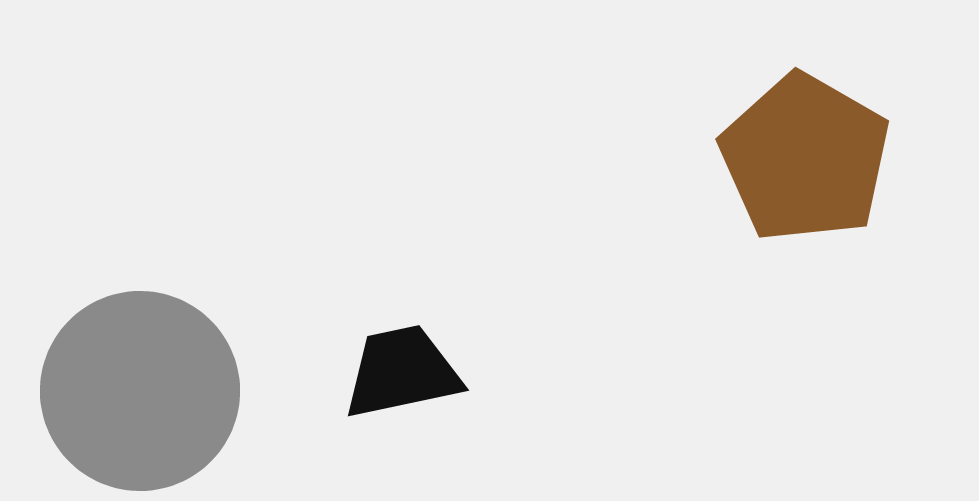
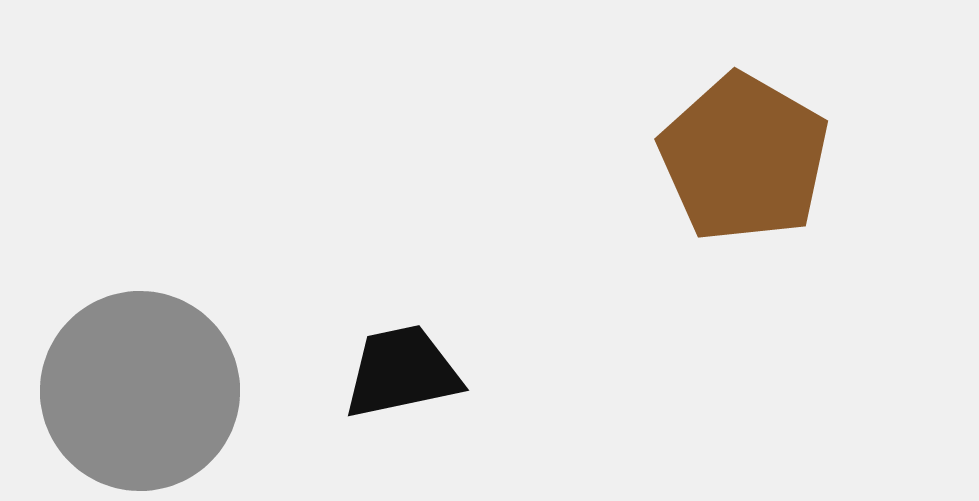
brown pentagon: moved 61 px left
